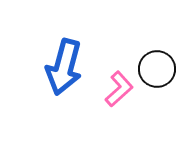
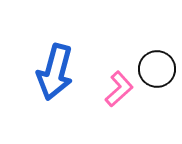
blue arrow: moved 9 px left, 5 px down
